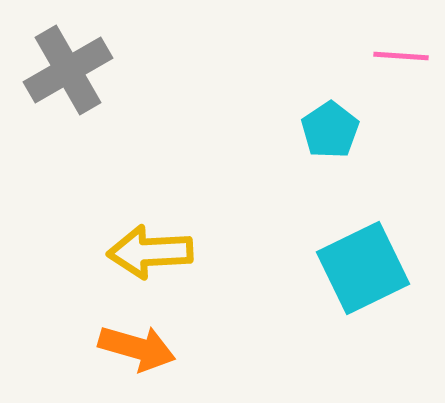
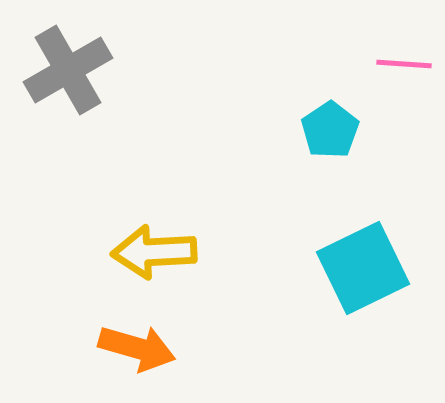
pink line: moved 3 px right, 8 px down
yellow arrow: moved 4 px right
